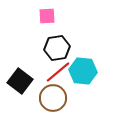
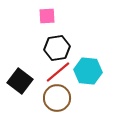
cyan hexagon: moved 5 px right
brown circle: moved 4 px right
